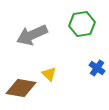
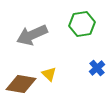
blue cross: rotated 14 degrees clockwise
brown diamond: moved 4 px up
